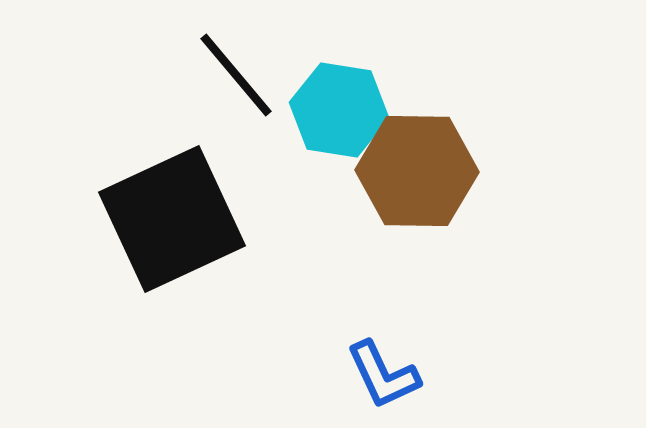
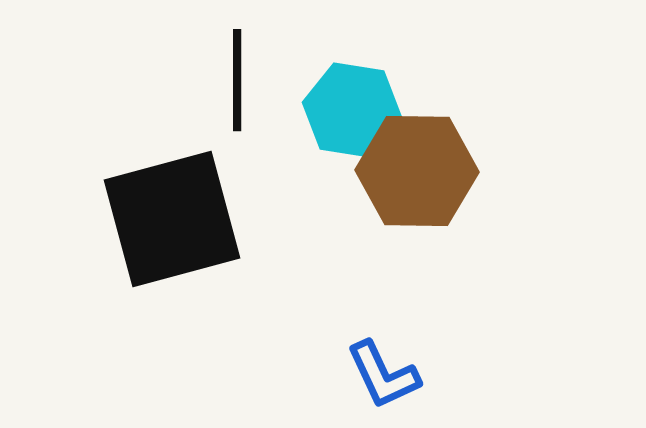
black line: moved 1 px right, 5 px down; rotated 40 degrees clockwise
cyan hexagon: moved 13 px right
black square: rotated 10 degrees clockwise
